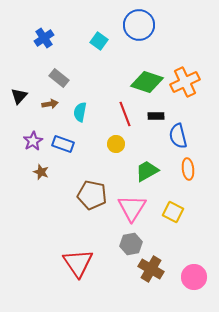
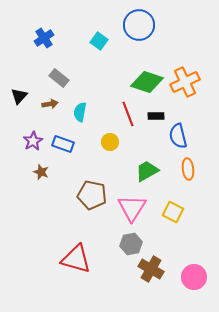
red line: moved 3 px right
yellow circle: moved 6 px left, 2 px up
red triangle: moved 2 px left, 4 px up; rotated 40 degrees counterclockwise
